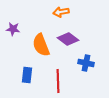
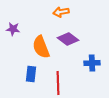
orange semicircle: moved 2 px down
blue cross: moved 6 px right; rotated 14 degrees counterclockwise
blue rectangle: moved 4 px right, 1 px up
red line: moved 2 px down
